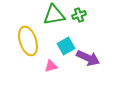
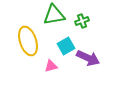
green cross: moved 3 px right, 6 px down
